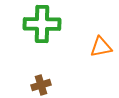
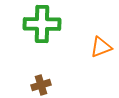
orange triangle: rotated 10 degrees counterclockwise
